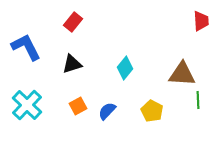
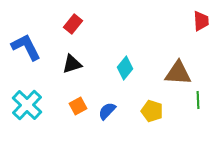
red rectangle: moved 2 px down
brown triangle: moved 4 px left, 1 px up
yellow pentagon: rotated 10 degrees counterclockwise
